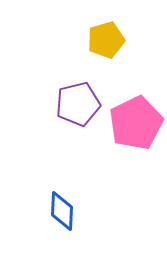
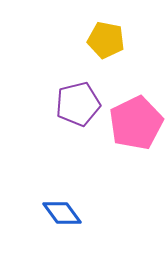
yellow pentagon: rotated 27 degrees clockwise
blue diamond: moved 2 px down; rotated 39 degrees counterclockwise
